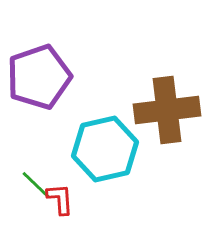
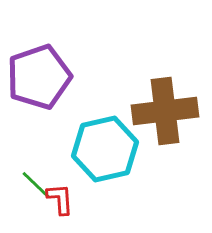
brown cross: moved 2 px left, 1 px down
